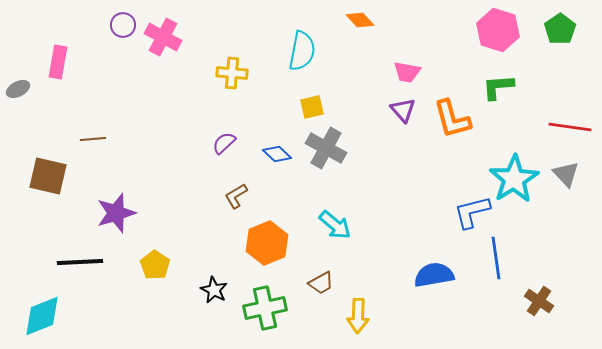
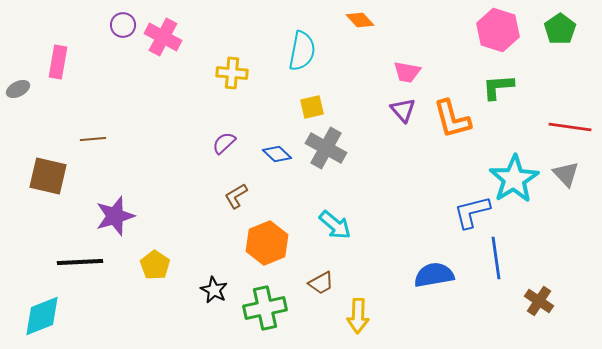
purple star: moved 1 px left, 3 px down
